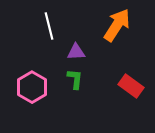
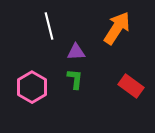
orange arrow: moved 3 px down
